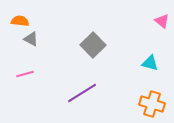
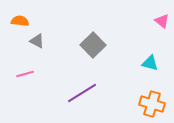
gray triangle: moved 6 px right, 2 px down
